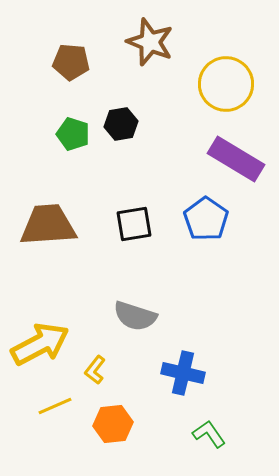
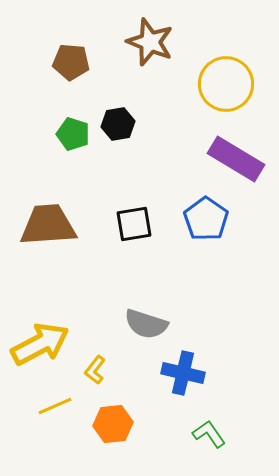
black hexagon: moved 3 px left
gray semicircle: moved 11 px right, 8 px down
